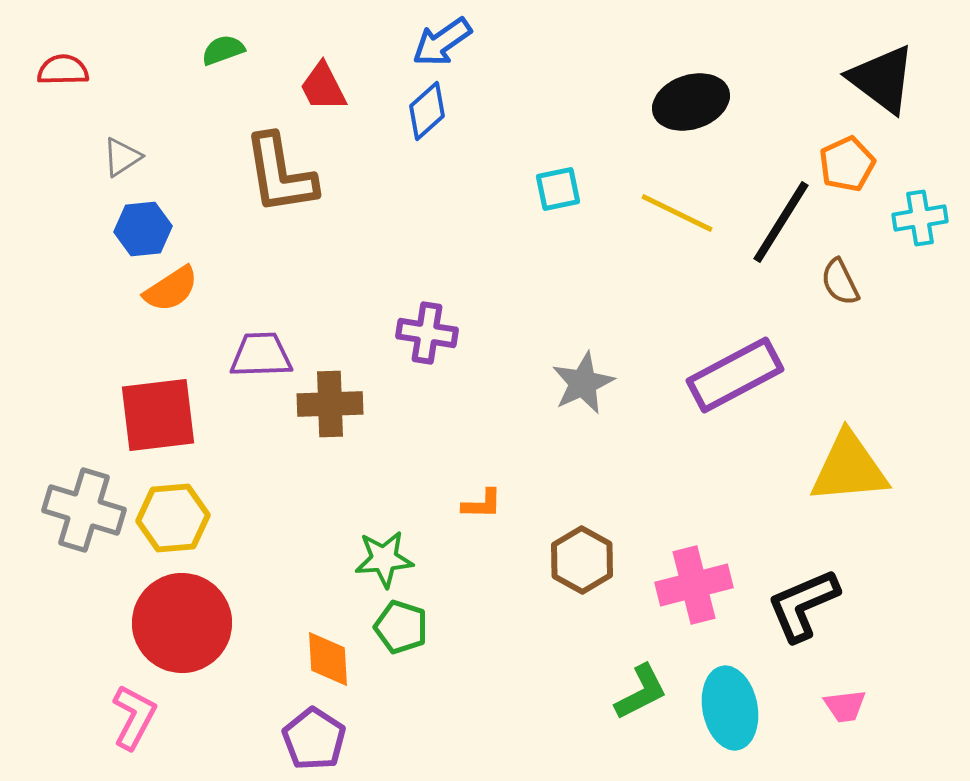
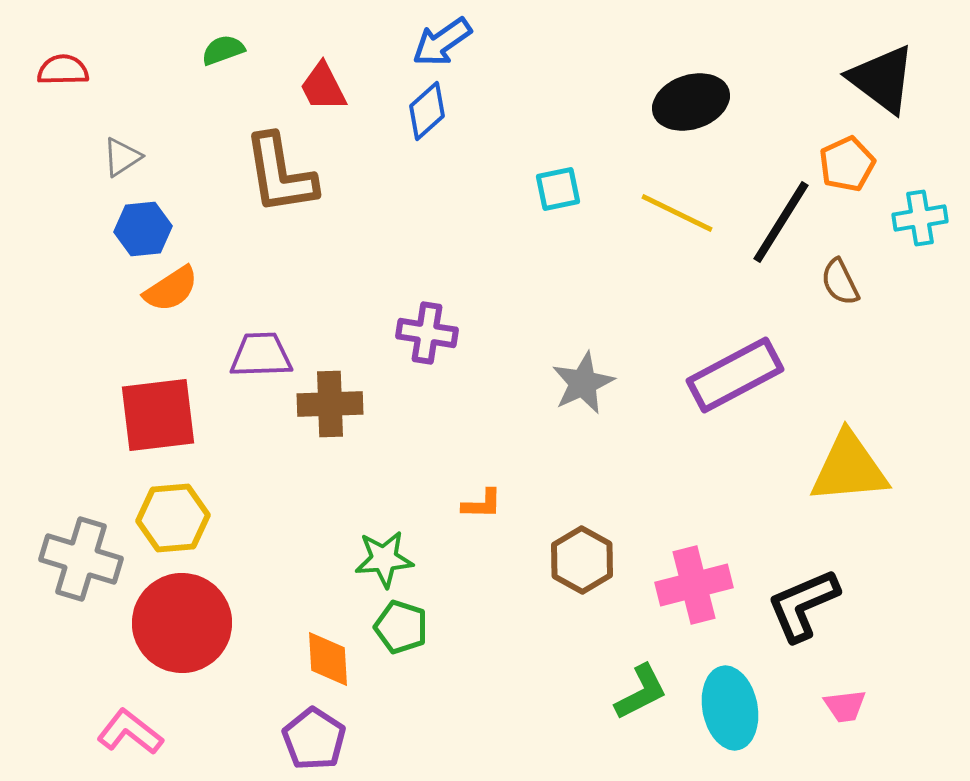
gray cross: moved 3 px left, 49 px down
pink L-shape: moved 4 px left, 15 px down; rotated 80 degrees counterclockwise
